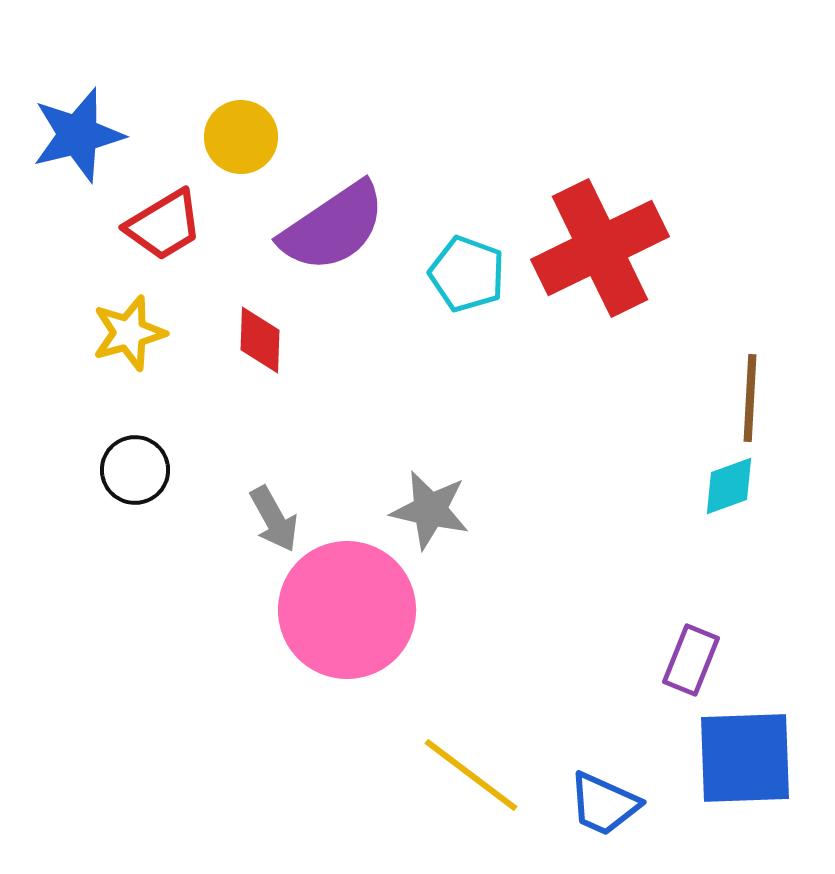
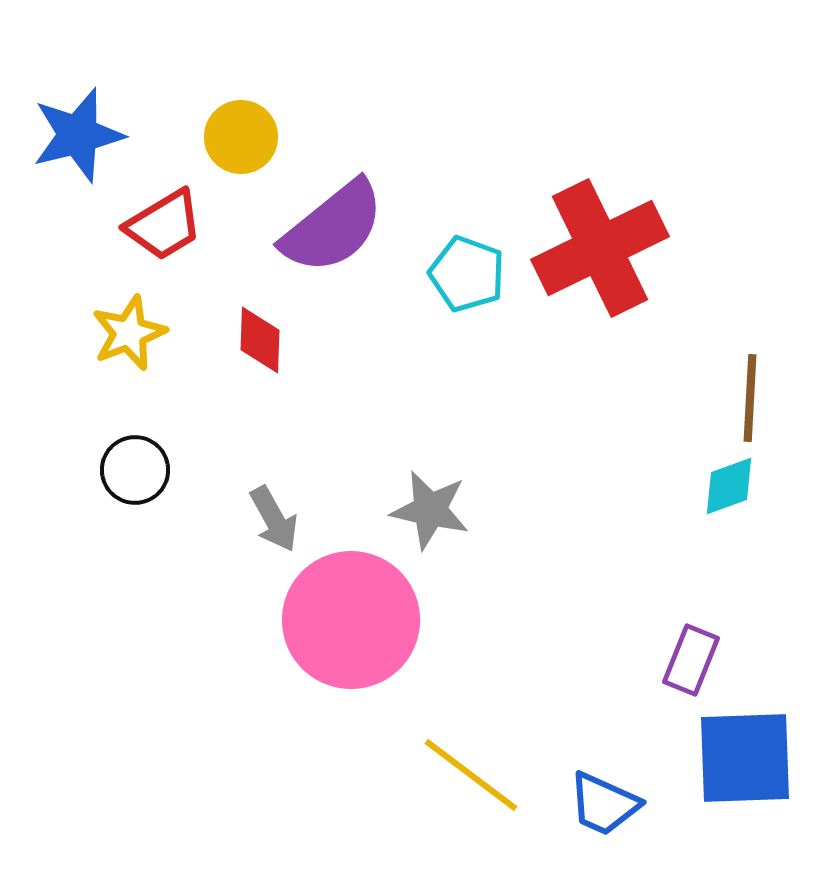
purple semicircle: rotated 5 degrees counterclockwise
yellow star: rotated 6 degrees counterclockwise
pink circle: moved 4 px right, 10 px down
